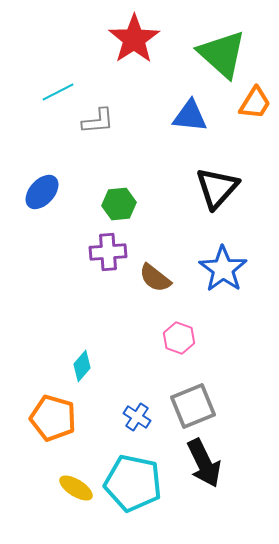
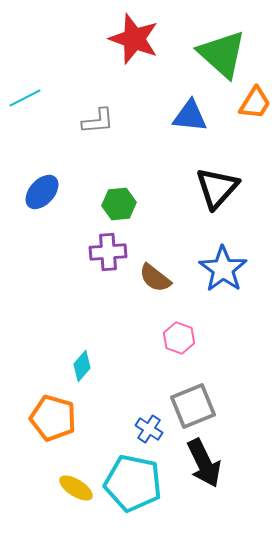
red star: rotated 18 degrees counterclockwise
cyan line: moved 33 px left, 6 px down
blue cross: moved 12 px right, 12 px down
